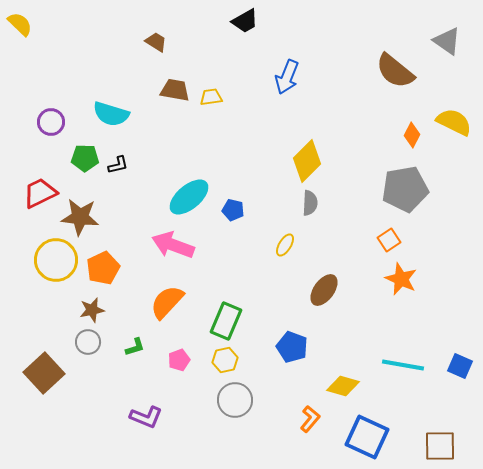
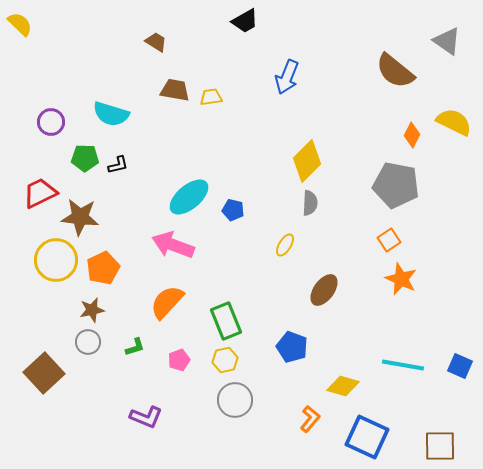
gray pentagon at (405, 189): moved 9 px left, 4 px up; rotated 21 degrees clockwise
green rectangle at (226, 321): rotated 45 degrees counterclockwise
